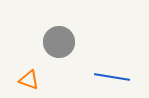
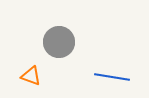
orange triangle: moved 2 px right, 4 px up
